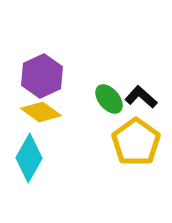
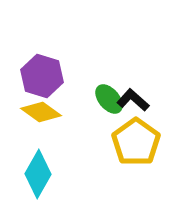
purple hexagon: rotated 18 degrees counterclockwise
black L-shape: moved 8 px left, 3 px down
cyan diamond: moved 9 px right, 16 px down
